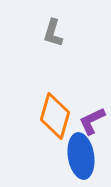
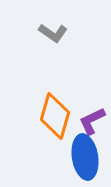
gray L-shape: rotated 72 degrees counterclockwise
blue ellipse: moved 4 px right, 1 px down
